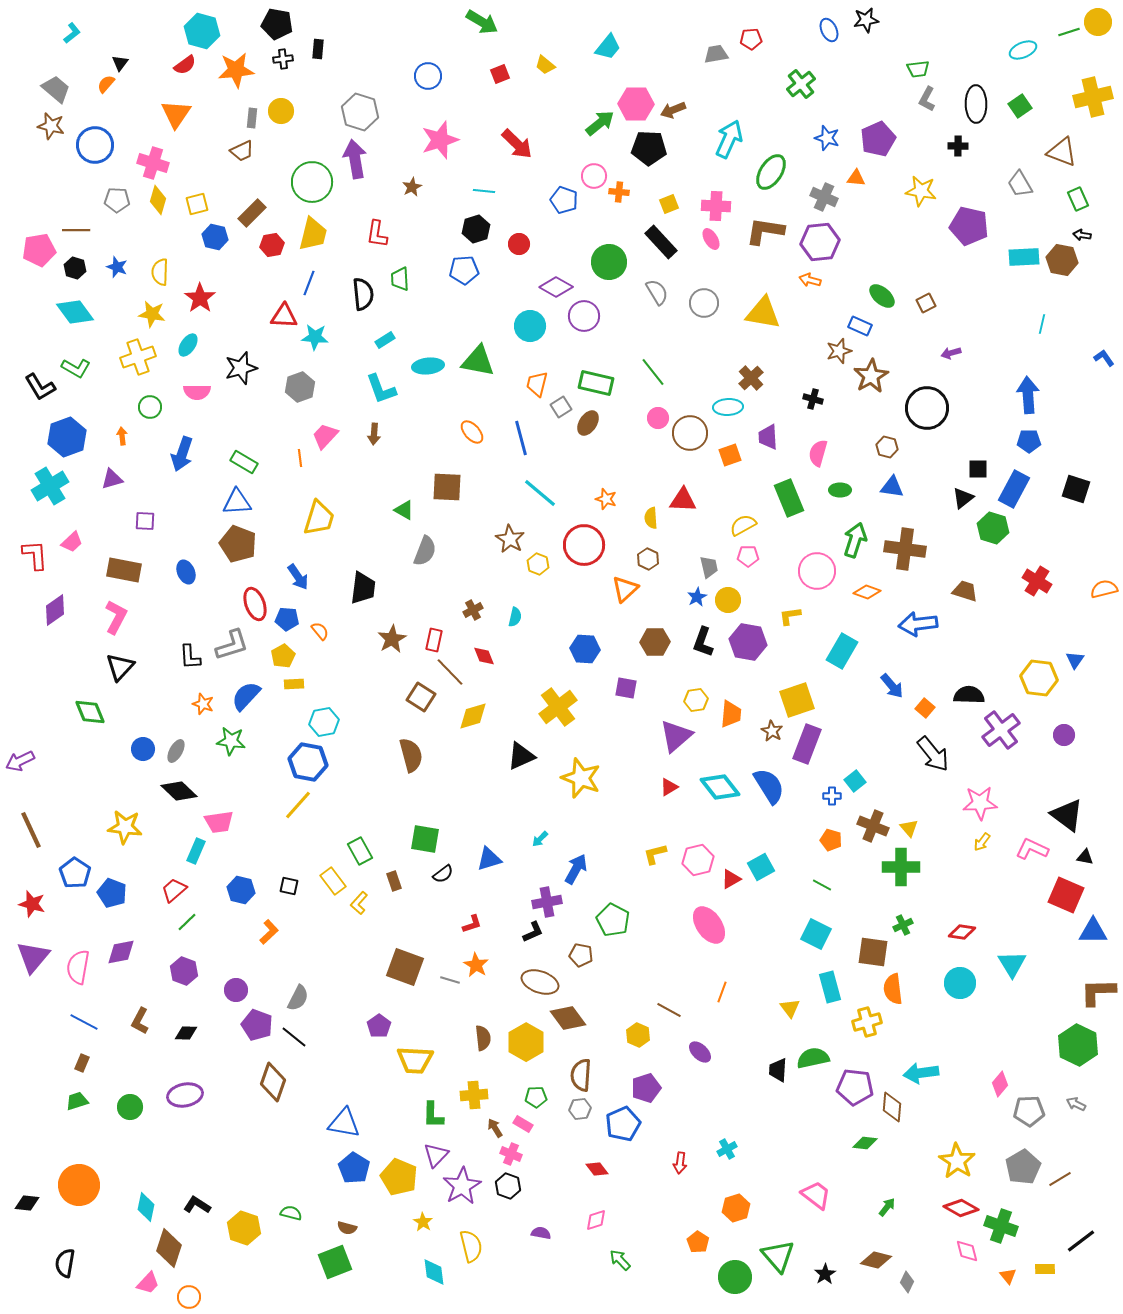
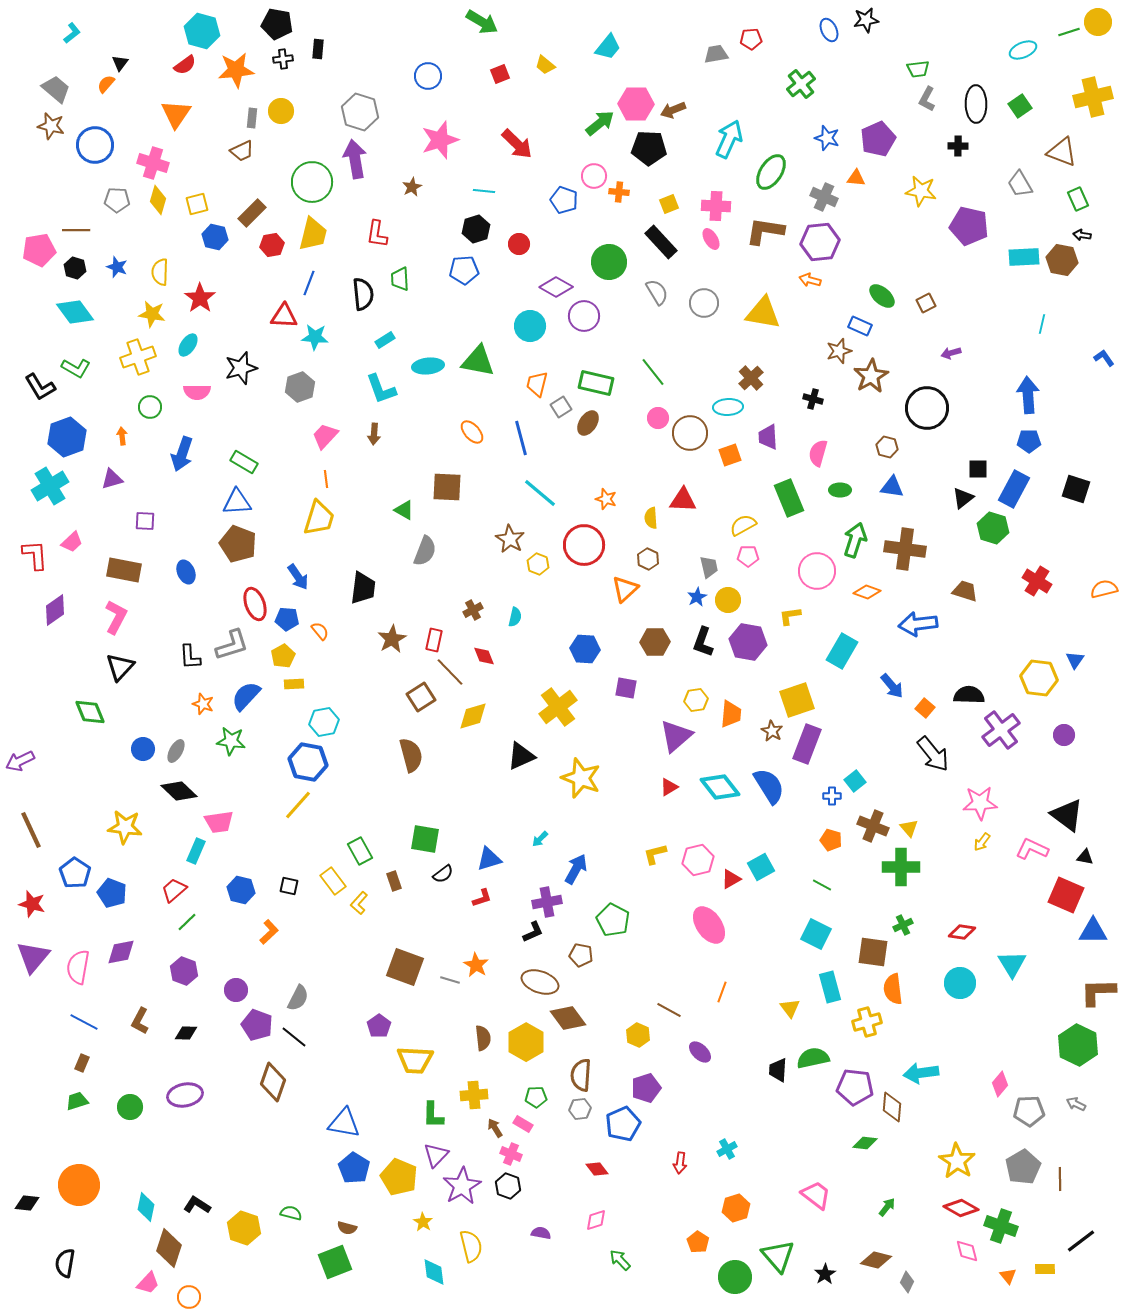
orange line at (300, 458): moved 26 px right, 21 px down
brown square at (421, 697): rotated 24 degrees clockwise
red L-shape at (472, 924): moved 10 px right, 26 px up
brown line at (1060, 1179): rotated 60 degrees counterclockwise
